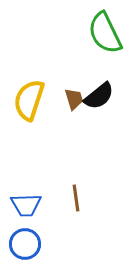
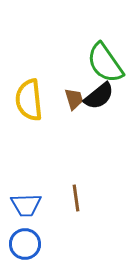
green semicircle: moved 30 px down; rotated 9 degrees counterclockwise
yellow semicircle: rotated 24 degrees counterclockwise
